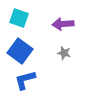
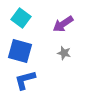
cyan square: moved 2 px right; rotated 18 degrees clockwise
purple arrow: rotated 30 degrees counterclockwise
blue square: rotated 20 degrees counterclockwise
